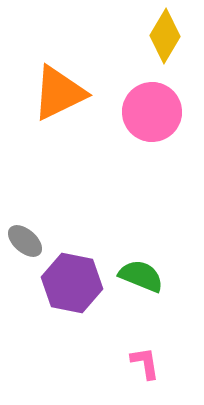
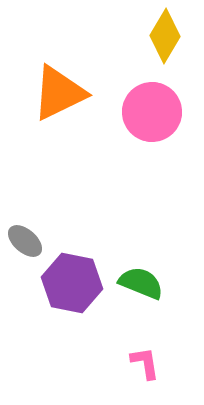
green semicircle: moved 7 px down
